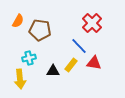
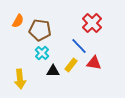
cyan cross: moved 13 px right, 5 px up; rotated 32 degrees counterclockwise
